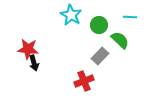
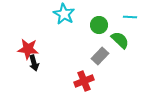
cyan star: moved 7 px left, 1 px up
